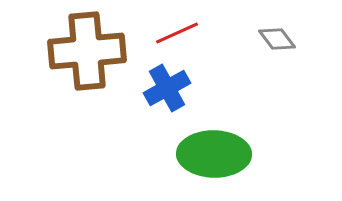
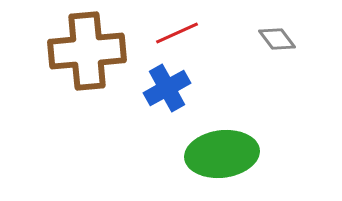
green ellipse: moved 8 px right; rotated 8 degrees counterclockwise
